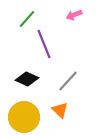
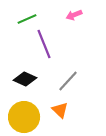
green line: rotated 24 degrees clockwise
black diamond: moved 2 px left
